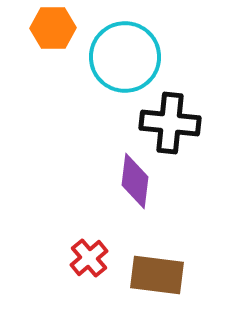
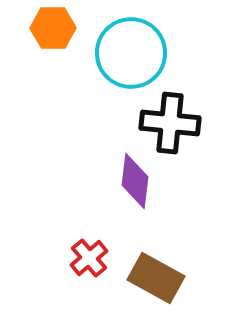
cyan circle: moved 6 px right, 4 px up
brown rectangle: moved 1 px left, 3 px down; rotated 22 degrees clockwise
